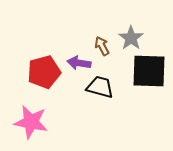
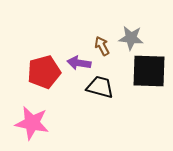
gray star: rotated 30 degrees counterclockwise
pink star: moved 1 px right, 1 px down
